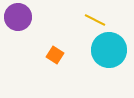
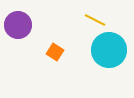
purple circle: moved 8 px down
orange square: moved 3 px up
